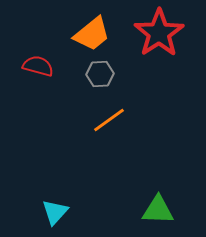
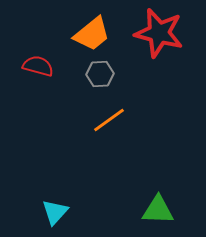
red star: rotated 24 degrees counterclockwise
